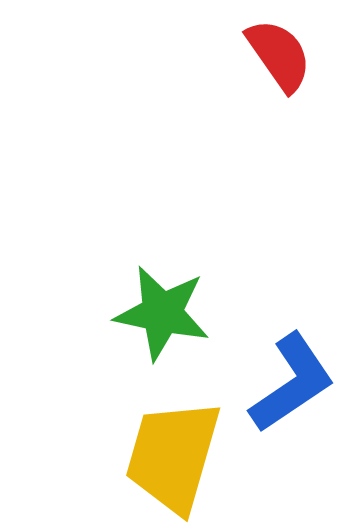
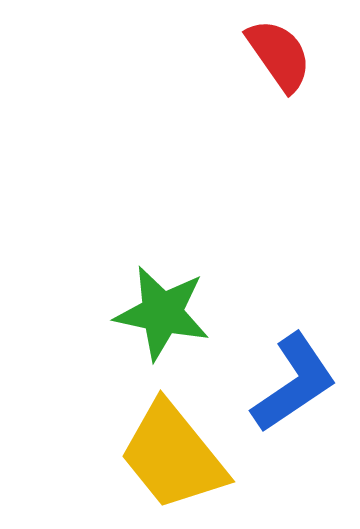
blue L-shape: moved 2 px right
yellow trapezoid: rotated 55 degrees counterclockwise
